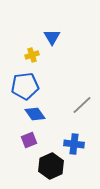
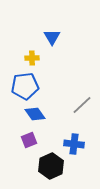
yellow cross: moved 3 px down; rotated 16 degrees clockwise
